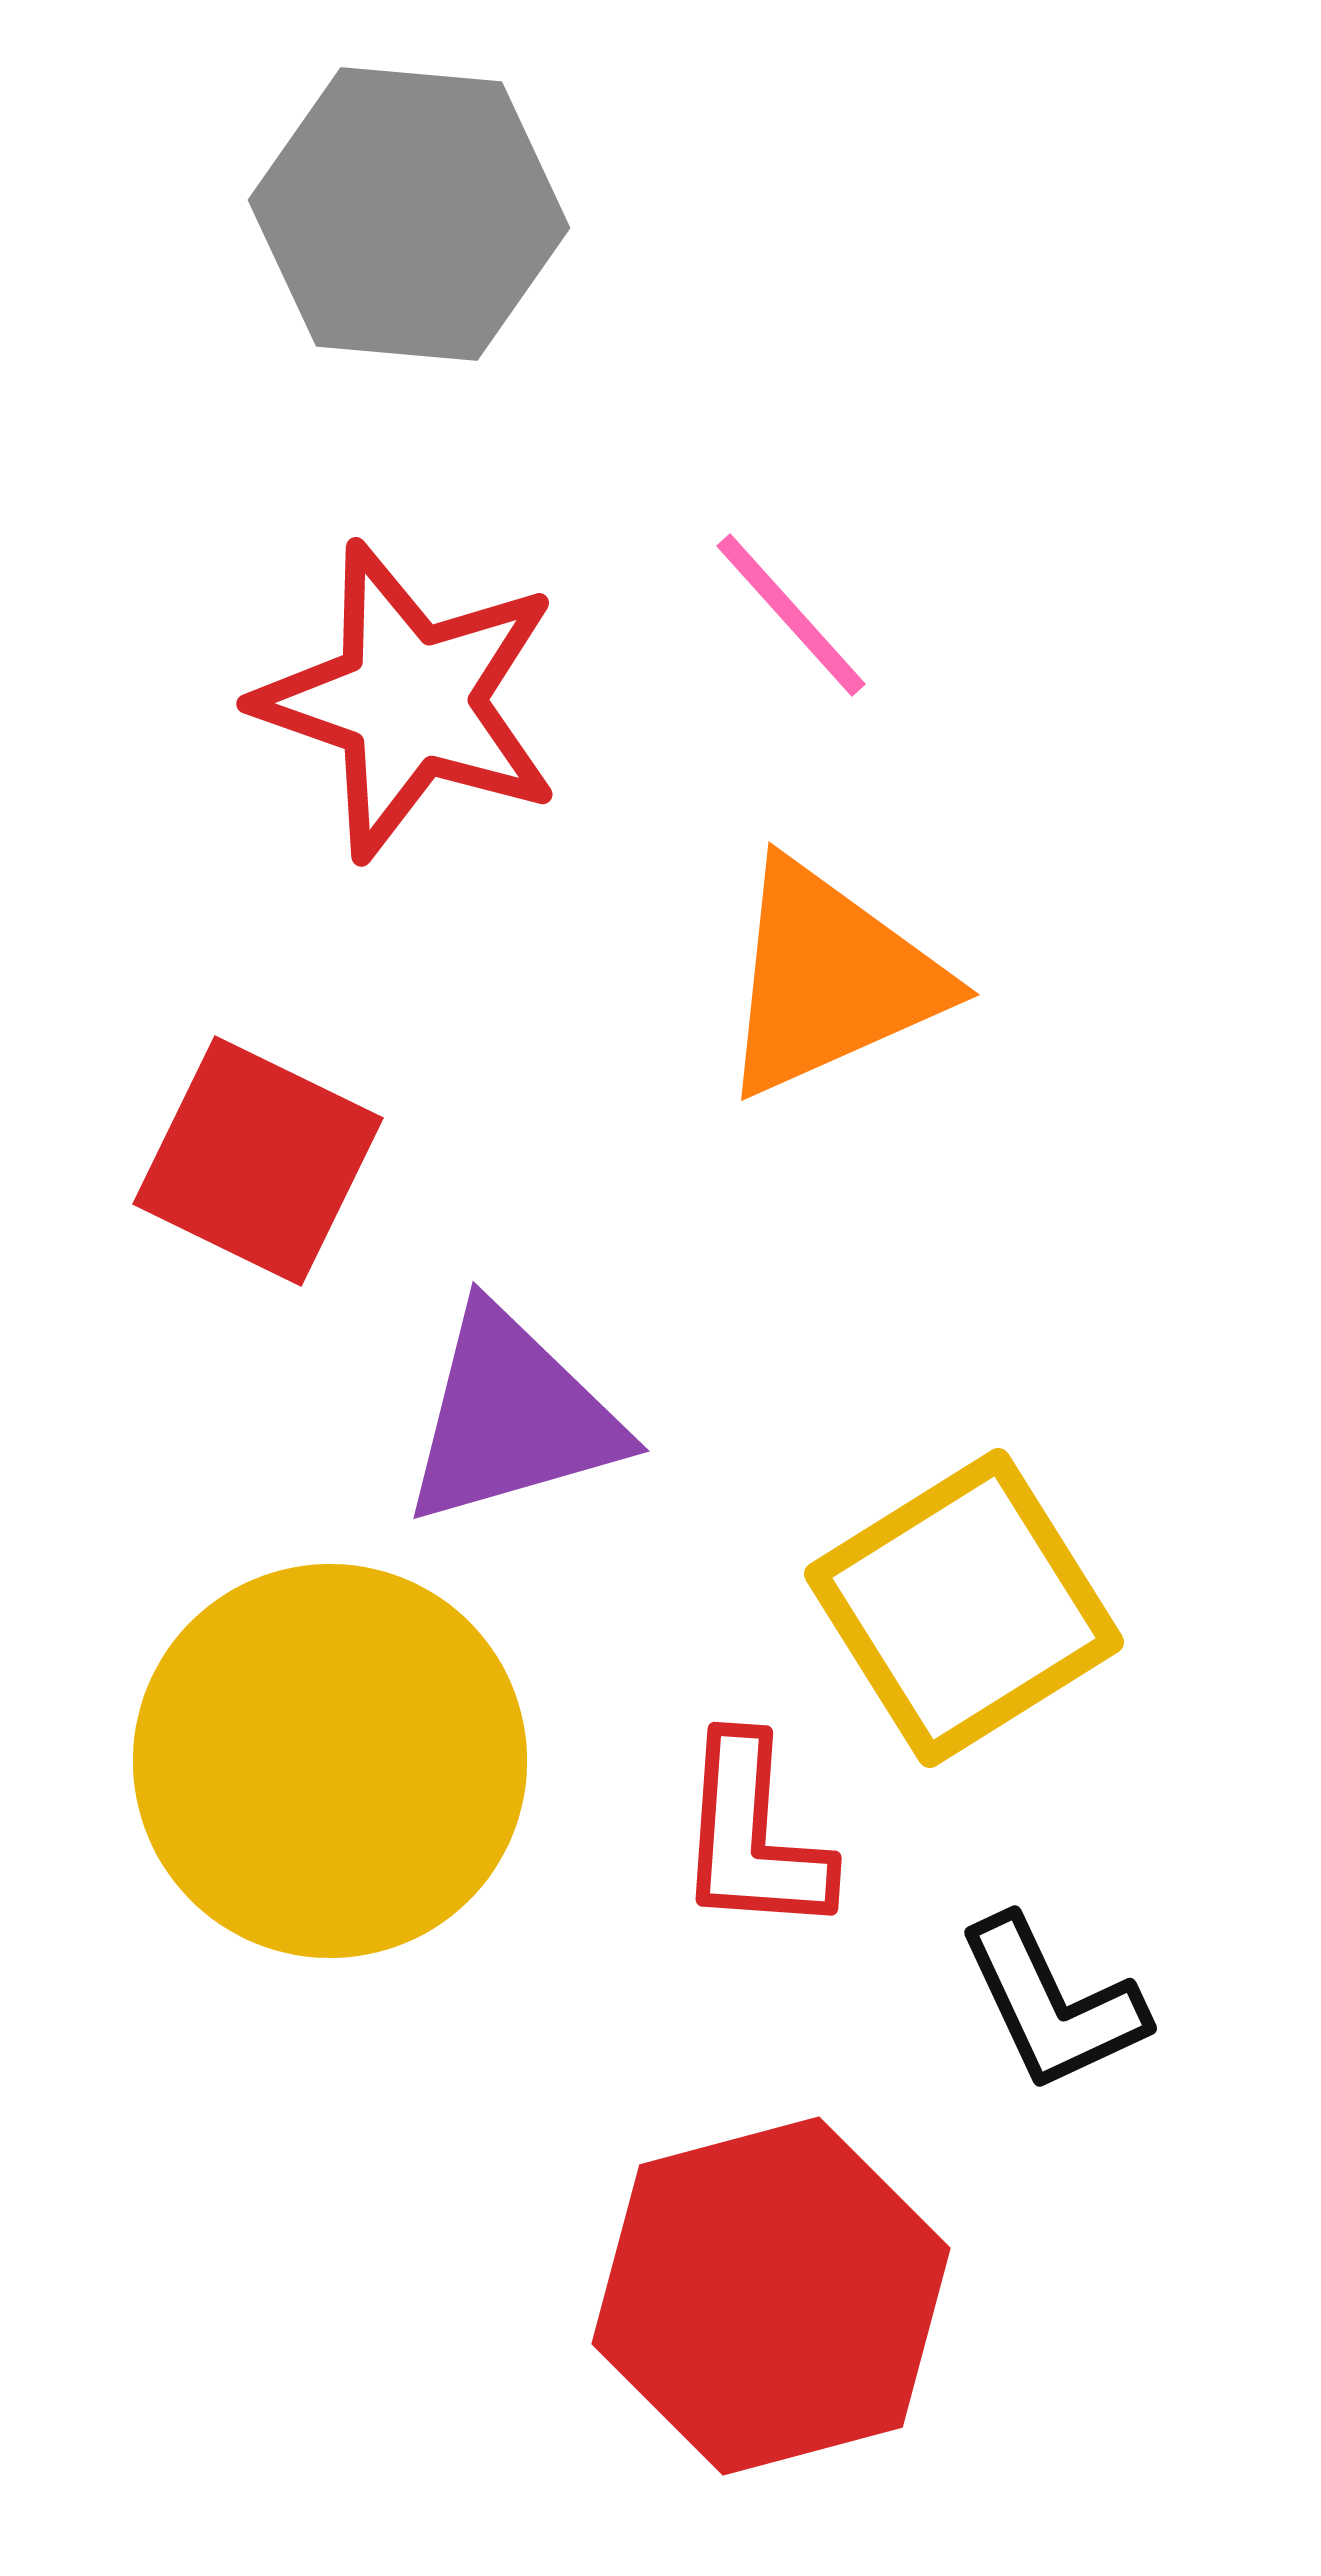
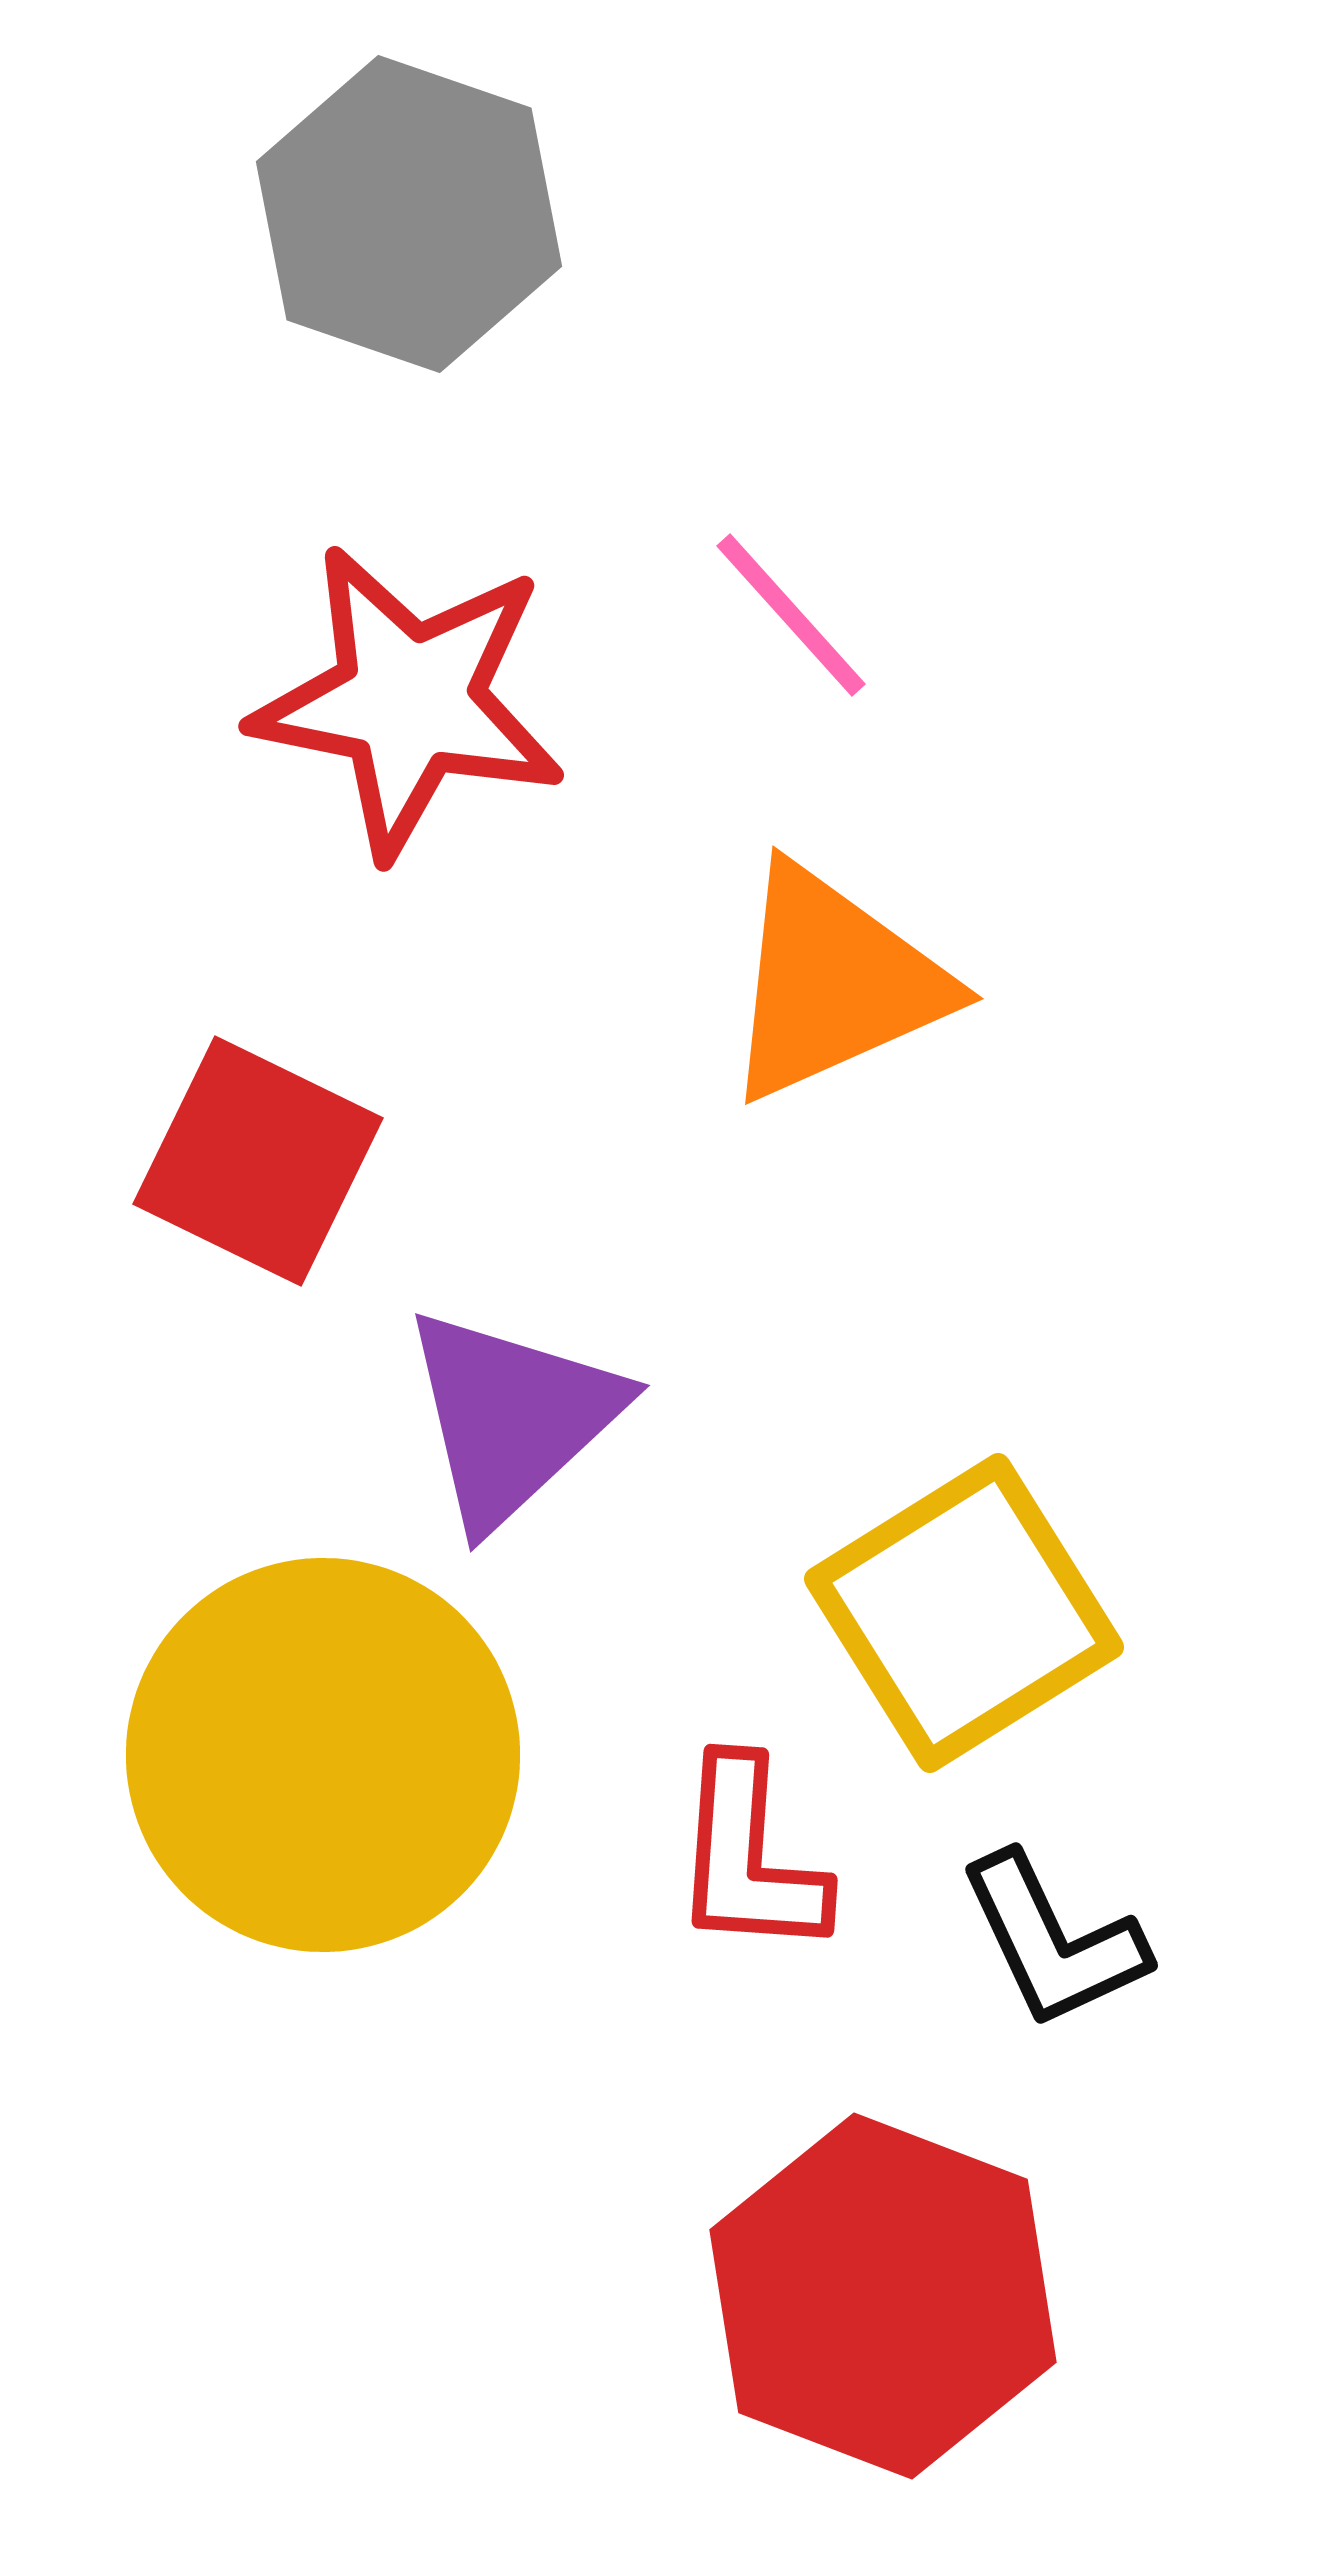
gray hexagon: rotated 14 degrees clockwise
red star: rotated 8 degrees counterclockwise
orange triangle: moved 4 px right, 4 px down
purple triangle: rotated 27 degrees counterclockwise
yellow square: moved 5 px down
yellow circle: moved 7 px left, 6 px up
red L-shape: moved 4 px left, 22 px down
black L-shape: moved 1 px right, 63 px up
red hexagon: moved 112 px right; rotated 24 degrees counterclockwise
